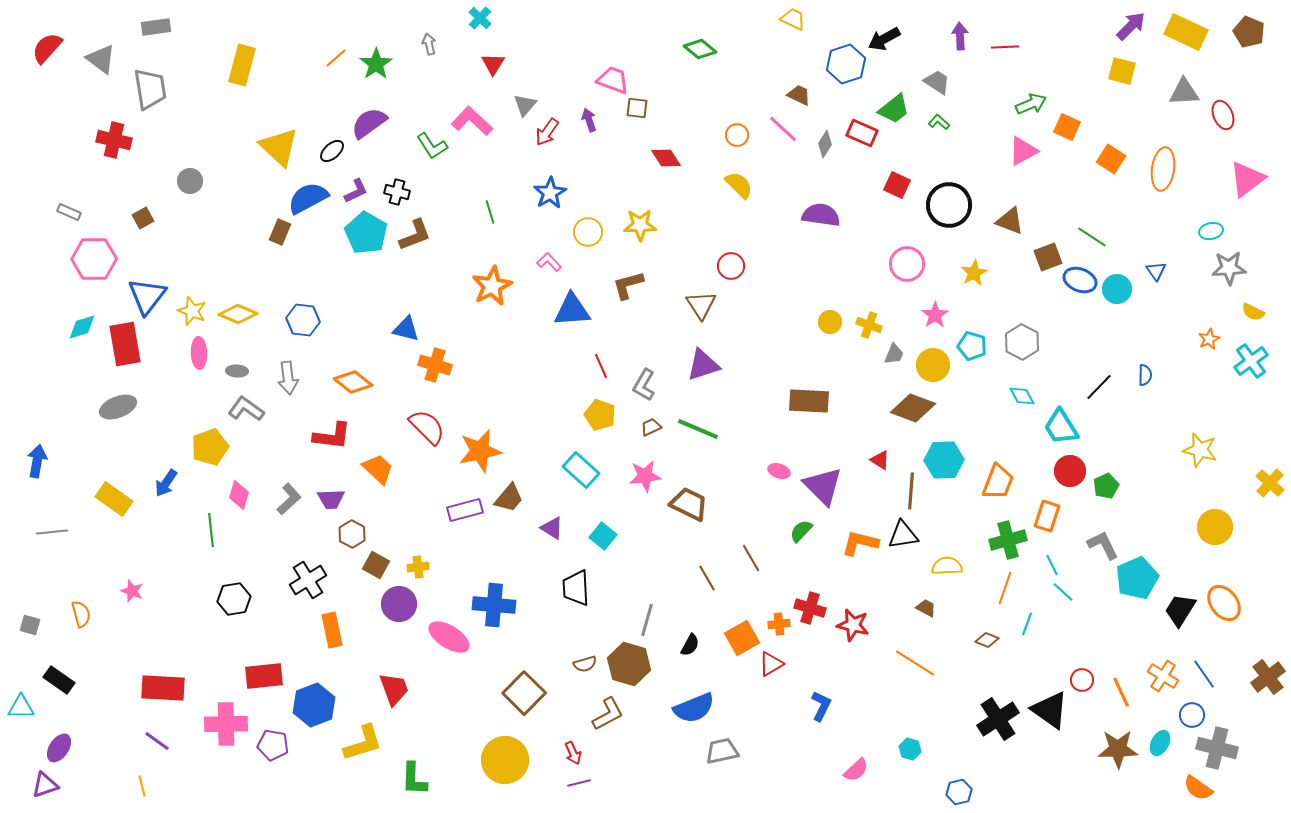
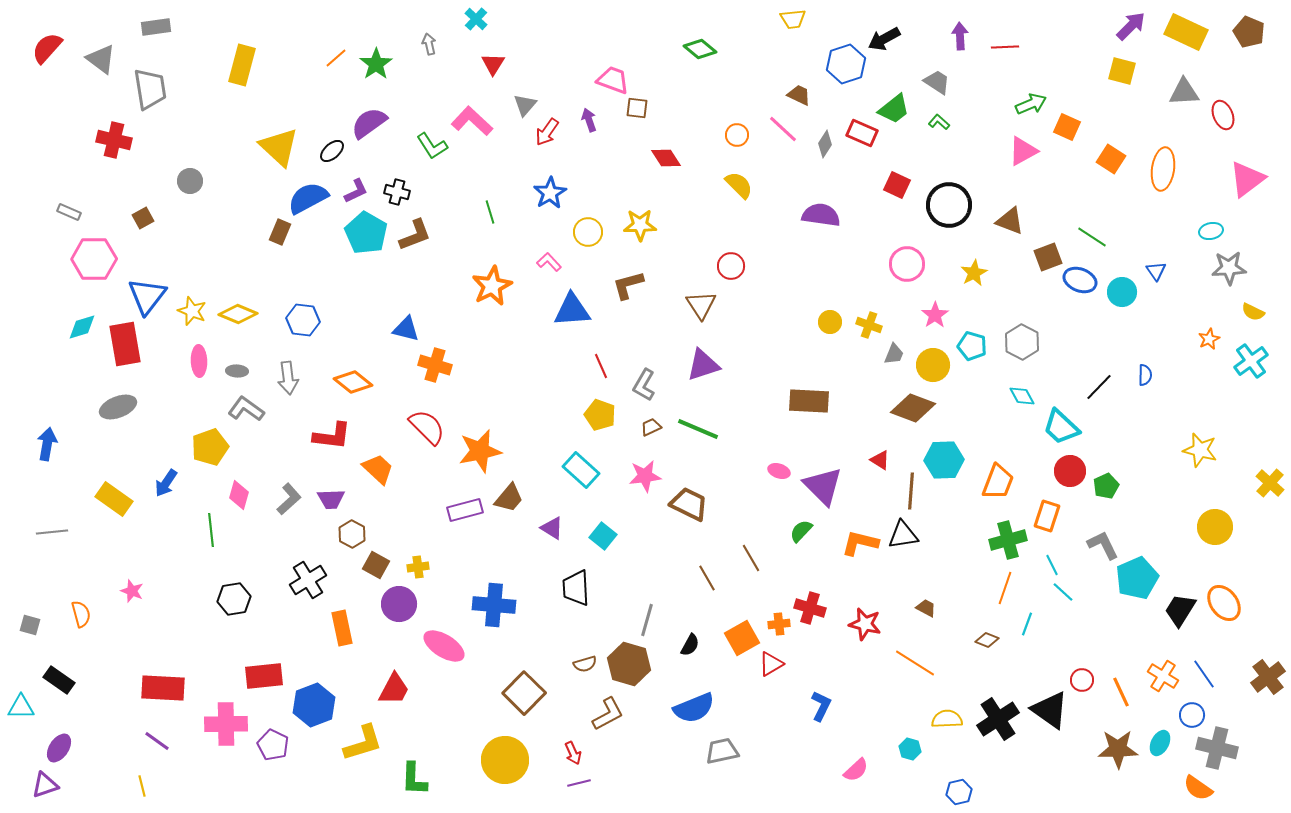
cyan cross at (480, 18): moved 4 px left, 1 px down
yellow trapezoid at (793, 19): rotated 148 degrees clockwise
cyan circle at (1117, 289): moved 5 px right, 3 px down
pink ellipse at (199, 353): moved 8 px down
cyan trapezoid at (1061, 427): rotated 15 degrees counterclockwise
blue arrow at (37, 461): moved 10 px right, 17 px up
yellow semicircle at (947, 566): moved 153 px down
red star at (853, 625): moved 12 px right, 1 px up
orange rectangle at (332, 630): moved 10 px right, 2 px up
pink ellipse at (449, 637): moved 5 px left, 9 px down
red trapezoid at (394, 689): rotated 48 degrees clockwise
purple pentagon at (273, 745): rotated 16 degrees clockwise
